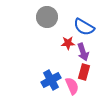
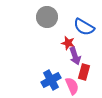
red star: rotated 16 degrees clockwise
purple arrow: moved 8 px left, 4 px down
